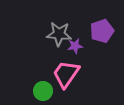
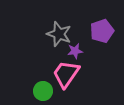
gray star: rotated 15 degrees clockwise
purple star: moved 5 px down
